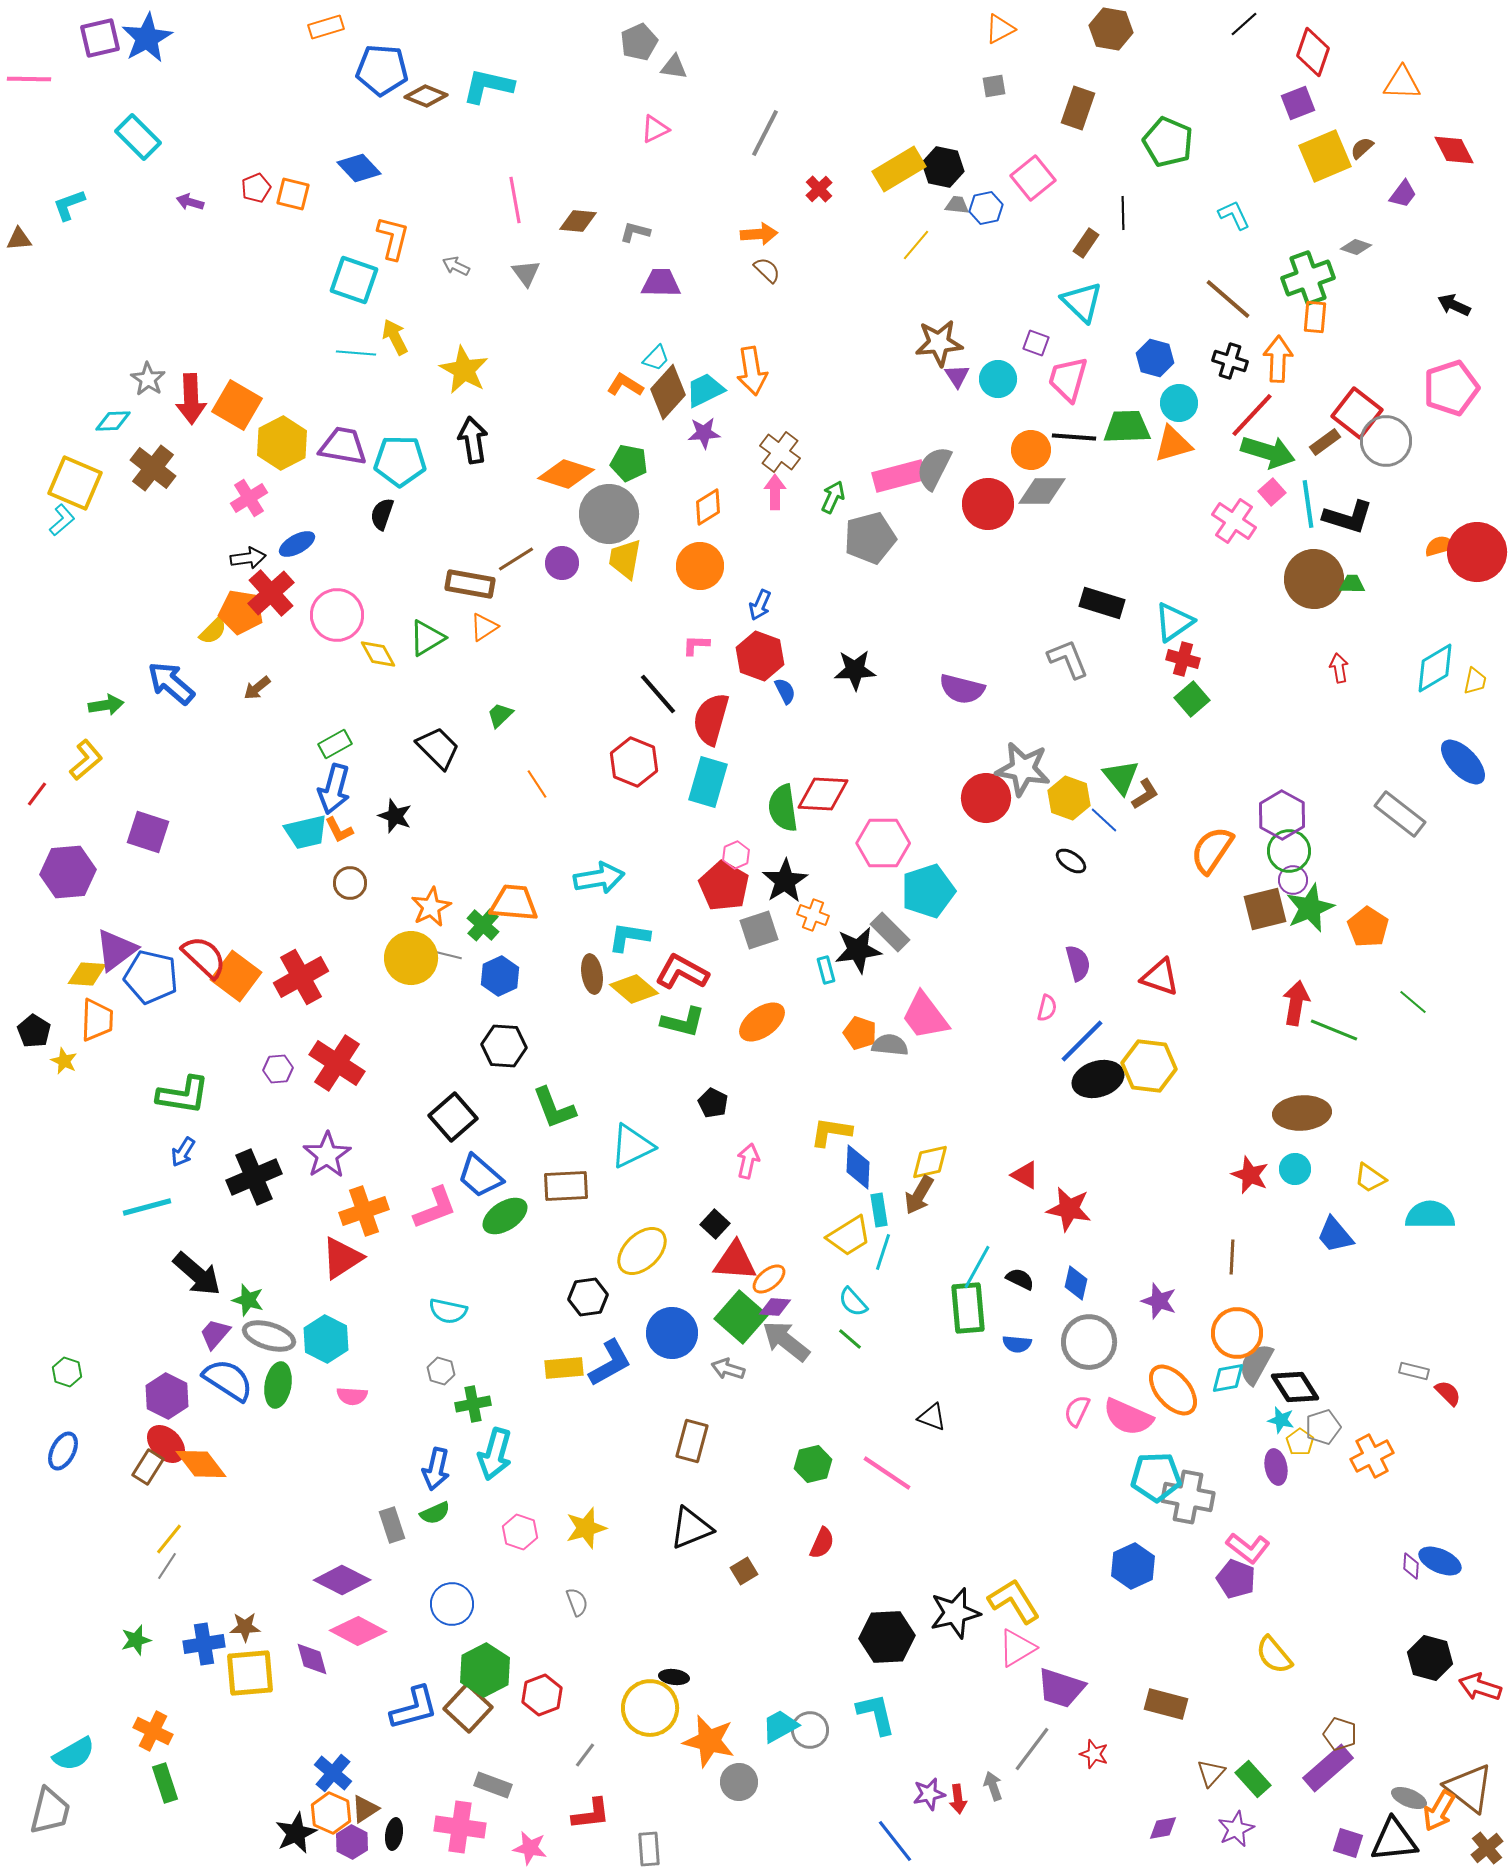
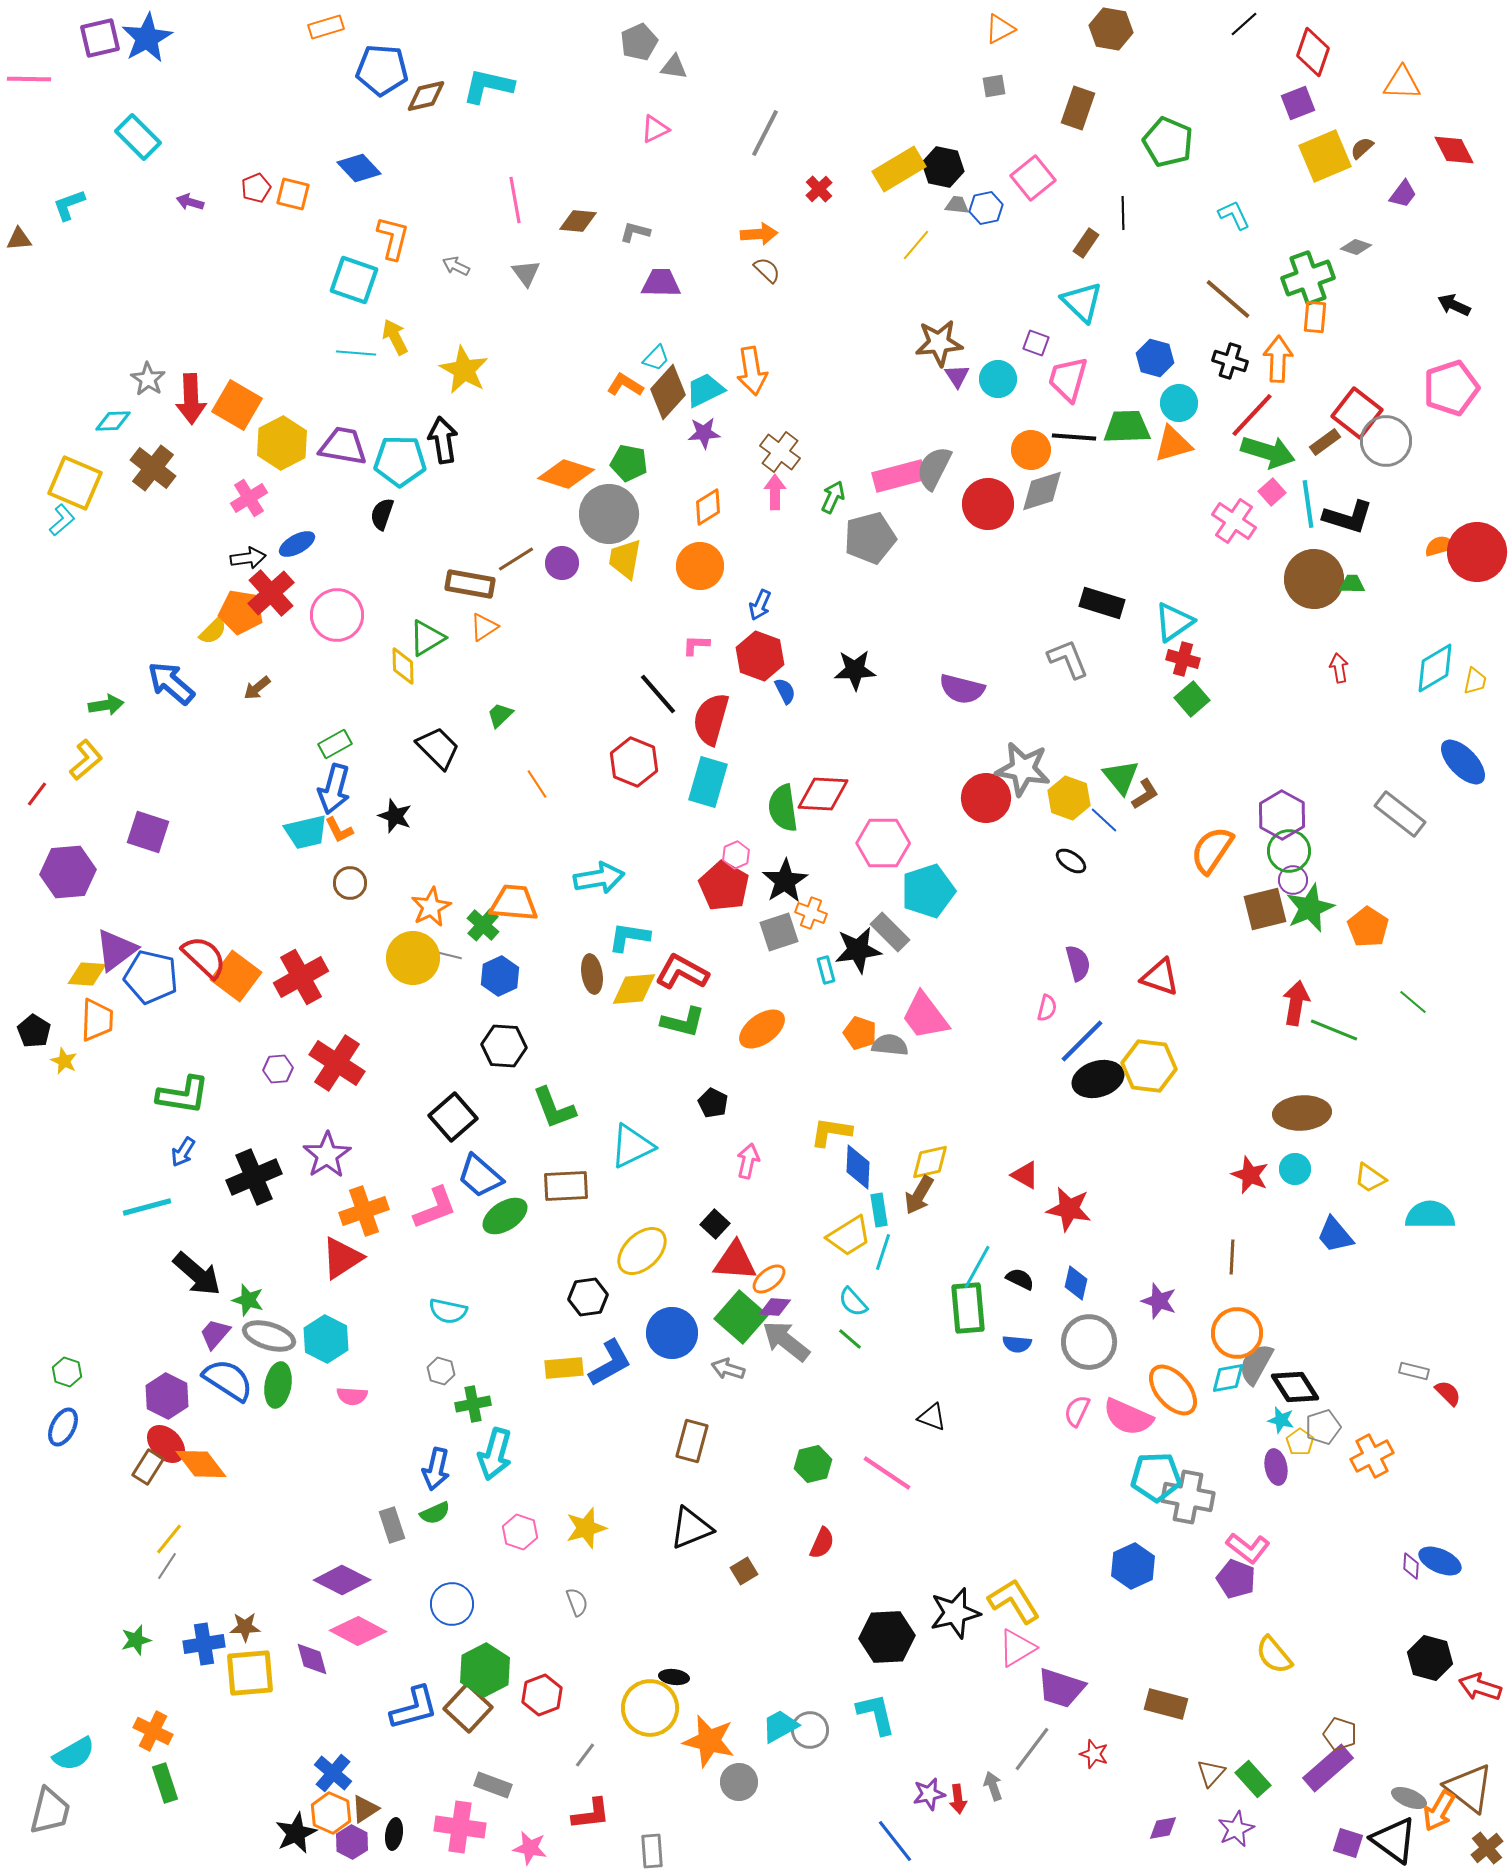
brown diamond at (426, 96): rotated 36 degrees counterclockwise
black arrow at (473, 440): moved 30 px left
gray diamond at (1042, 491): rotated 18 degrees counterclockwise
yellow diamond at (378, 654): moved 25 px right, 12 px down; rotated 27 degrees clockwise
orange cross at (813, 915): moved 2 px left, 2 px up
gray square at (759, 930): moved 20 px right, 2 px down
yellow circle at (411, 958): moved 2 px right
yellow diamond at (634, 989): rotated 45 degrees counterclockwise
orange ellipse at (762, 1022): moved 7 px down
blue ellipse at (63, 1451): moved 24 px up
black triangle at (1394, 1840): rotated 42 degrees clockwise
gray rectangle at (649, 1849): moved 3 px right, 2 px down
